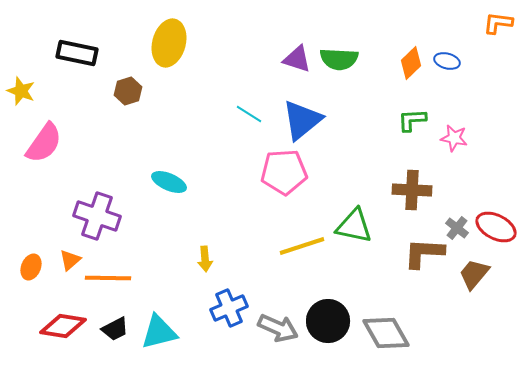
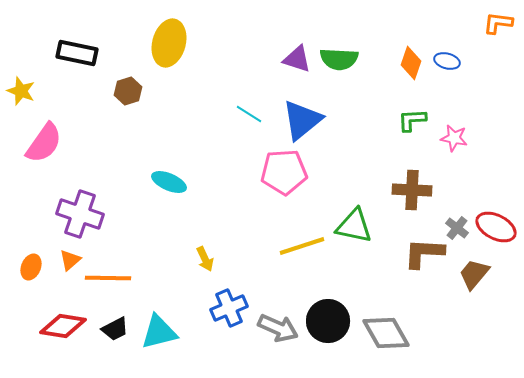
orange diamond: rotated 28 degrees counterclockwise
purple cross: moved 17 px left, 2 px up
yellow arrow: rotated 20 degrees counterclockwise
